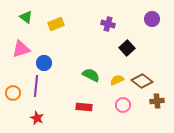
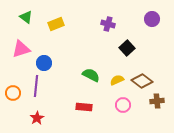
red star: rotated 16 degrees clockwise
